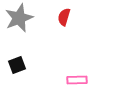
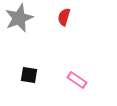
black square: moved 12 px right, 10 px down; rotated 30 degrees clockwise
pink rectangle: rotated 36 degrees clockwise
